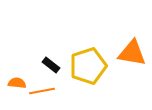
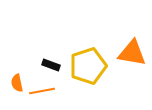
black rectangle: rotated 18 degrees counterclockwise
orange semicircle: rotated 108 degrees counterclockwise
